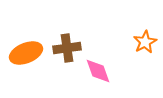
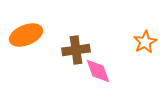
brown cross: moved 9 px right, 2 px down
orange ellipse: moved 18 px up
